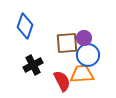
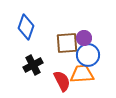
blue diamond: moved 1 px right, 1 px down
